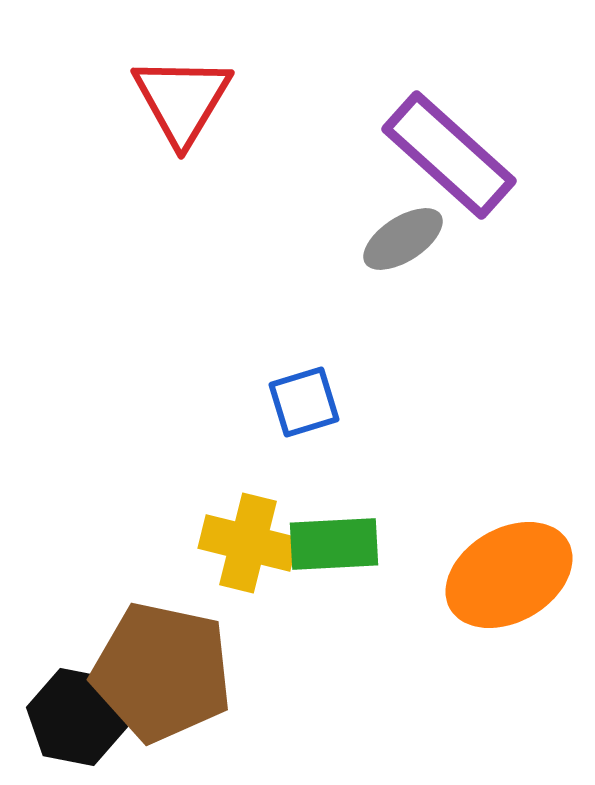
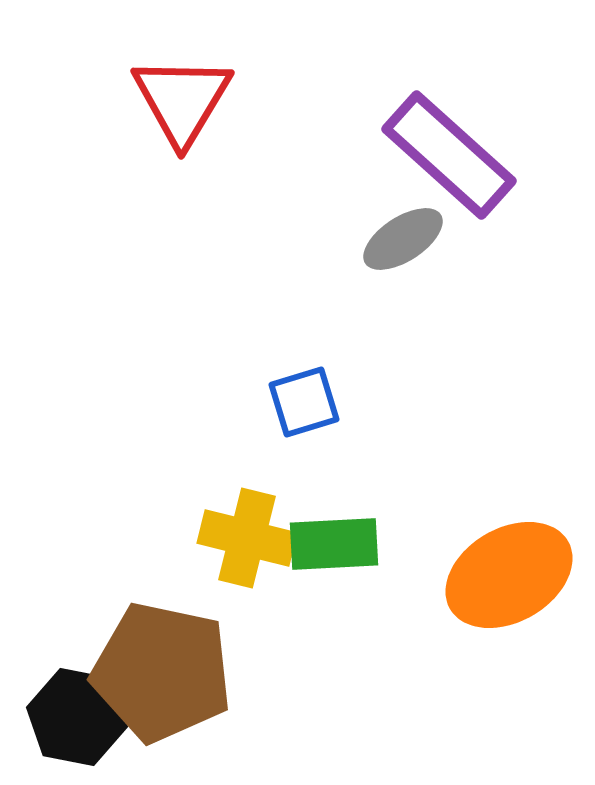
yellow cross: moved 1 px left, 5 px up
